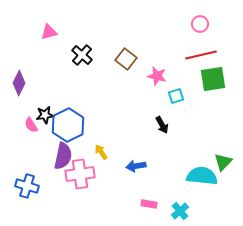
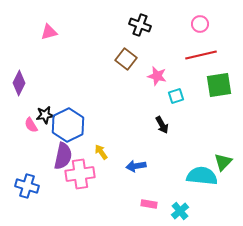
black cross: moved 58 px right, 30 px up; rotated 20 degrees counterclockwise
green square: moved 6 px right, 6 px down
